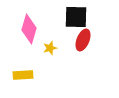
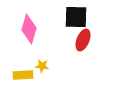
yellow star: moved 8 px left, 18 px down; rotated 24 degrees clockwise
